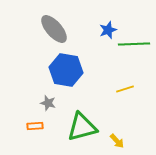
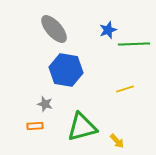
gray star: moved 3 px left, 1 px down
